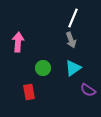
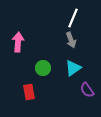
purple semicircle: moved 1 px left; rotated 21 degrees clockwise
